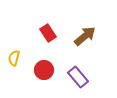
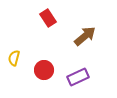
red rectangle: moved 15 px up
purple rectangle: rotated 75 degrees counterclockwise
